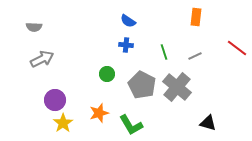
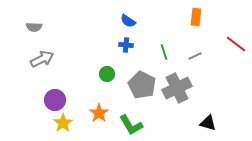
red line: moved 1 px left, 4 px up
gray cross: moved 1 px down; rotated 24 degrees clockwise
orange star: rotated 18 degrees counterclockwise
